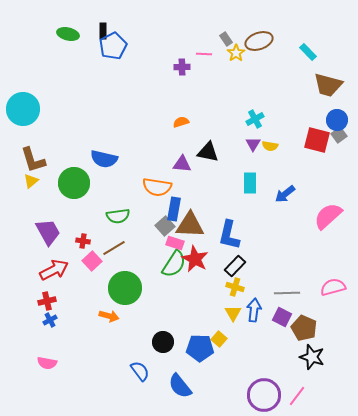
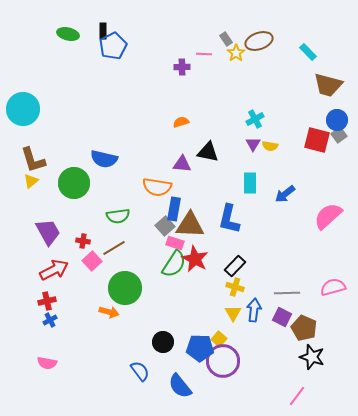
blue L-shape at (229, 235): moved 16 px up
orange arrow at (109, 316): moved 4 px up
purple circle at (264, 395): moved 41 px left, 34 px up
